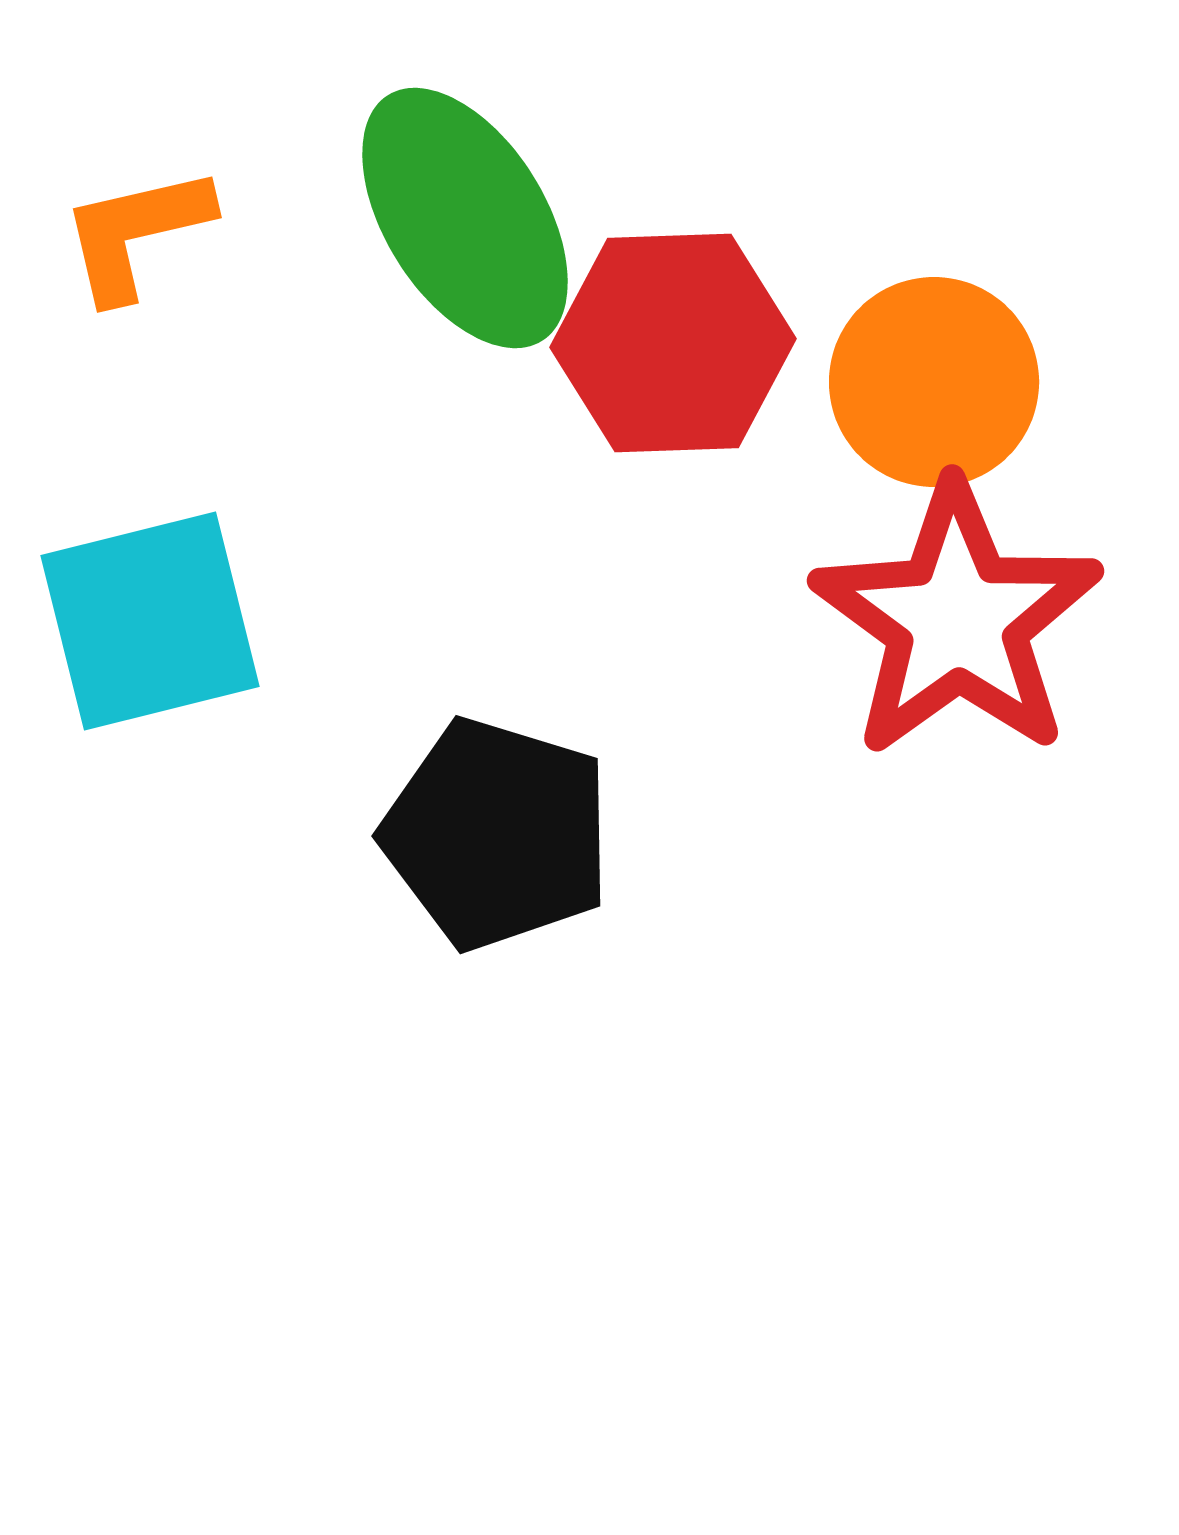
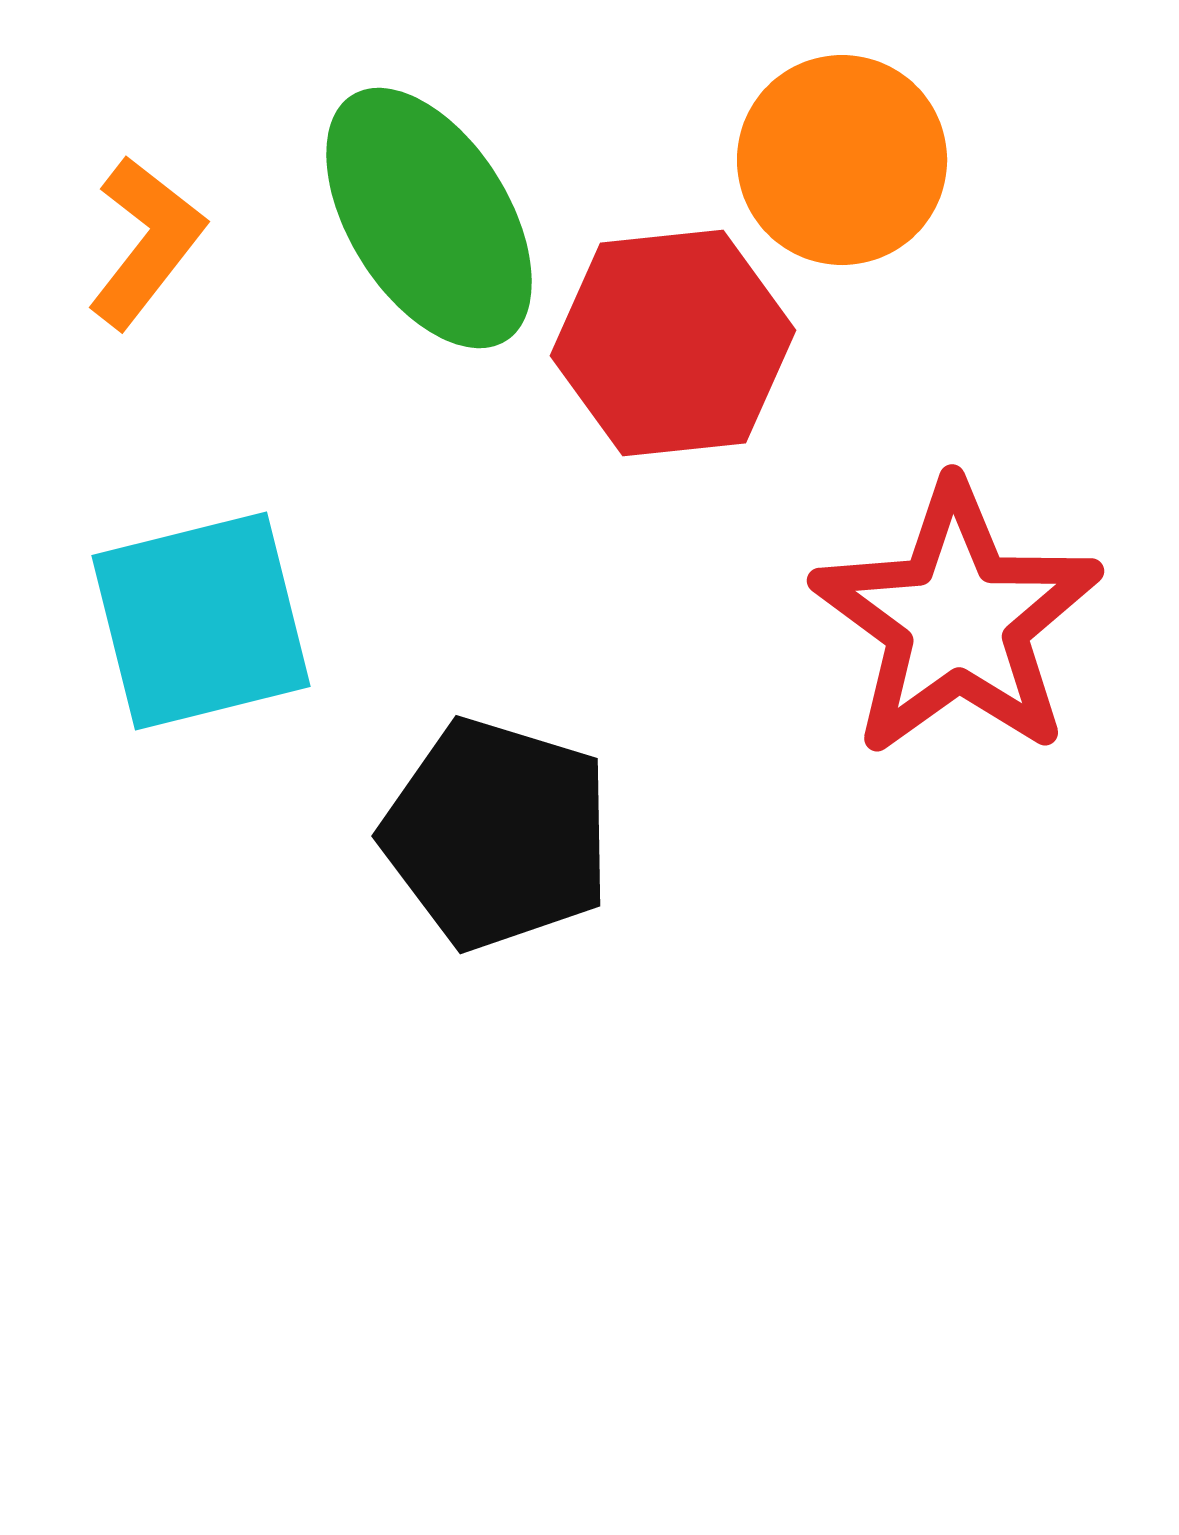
green ellipse: moved 36 px left
orange L-shape: moved 10 px right, 9 px down; rotated 141 degrees clockwise
red hexagon: rotated 4 degrees counterclockwise
orange circle: moved 92 px left, 222 px up
cyan square: moved 51 px right
